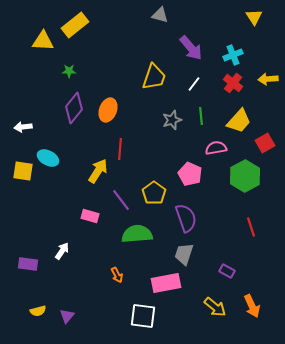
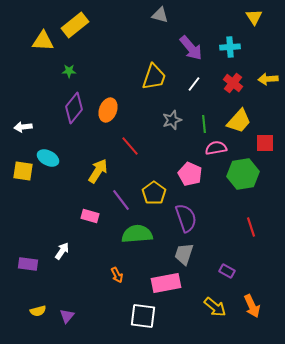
cyan cross at (233, 55): moved 3 px left, 8 px up; rotated 18 degrees clockwise
green line at (201, 116): moved 3 px right, 8 px down
red square at (265, 143): rotated 30 degrees clockwise
red line at (120, 149): moved 10 px right, 3 px up; rotated 45 degrees counterclockwise
green hexagon at (245, 176): moved 2 px left, 2 px up; rotated 20 degrees clockwise
